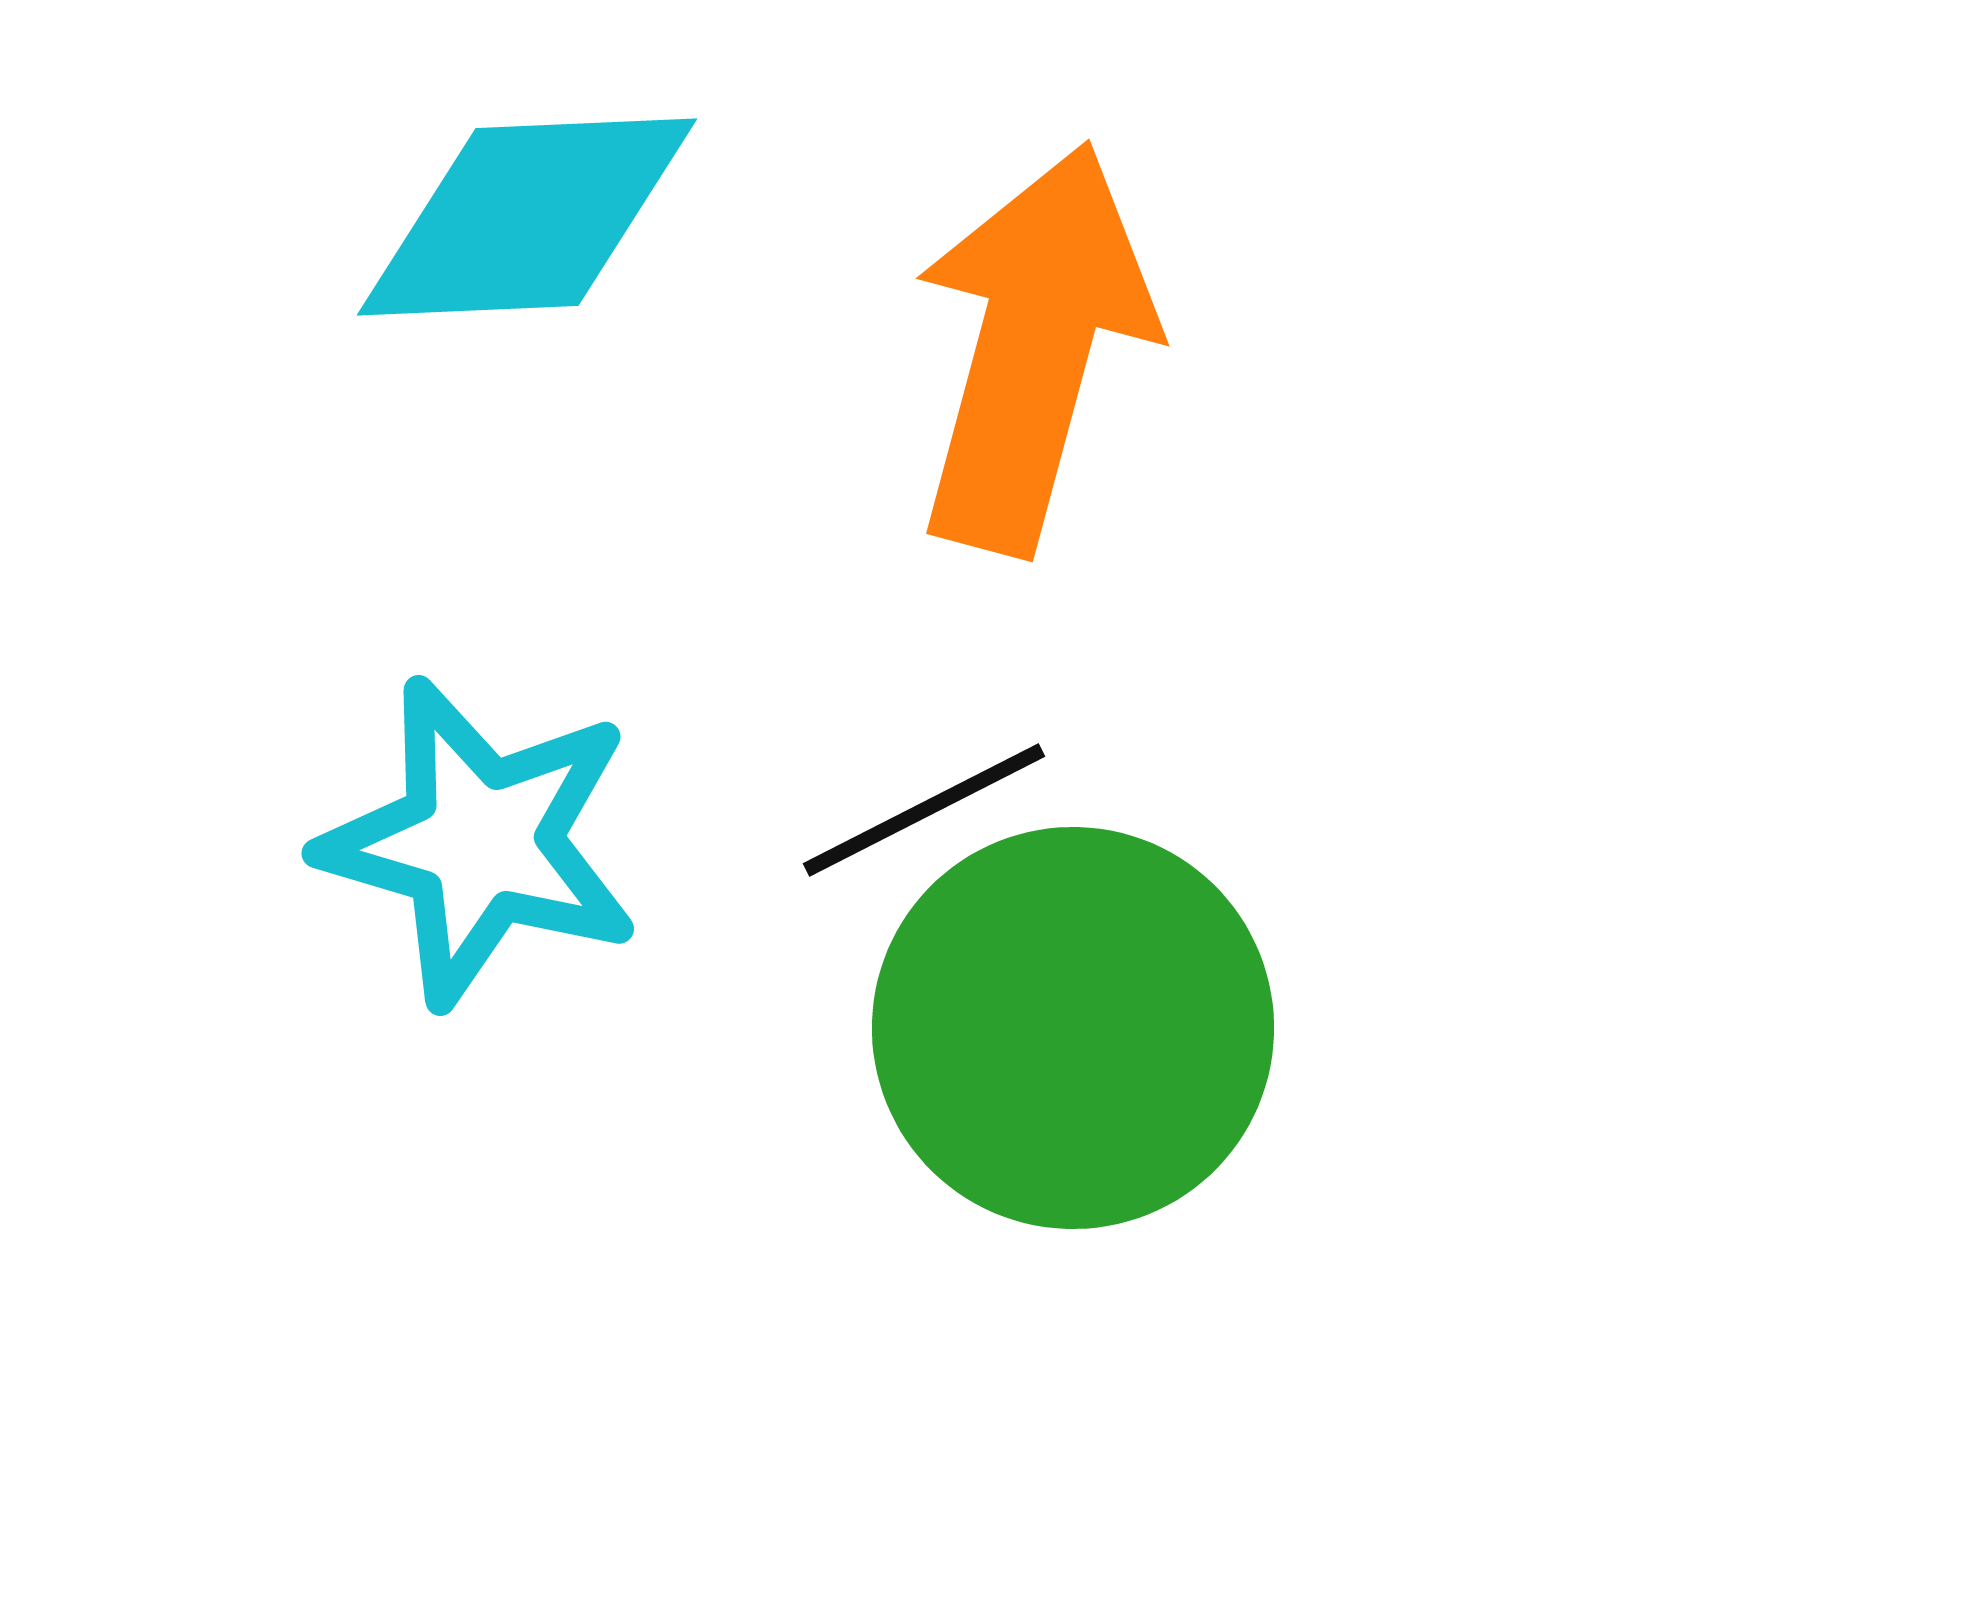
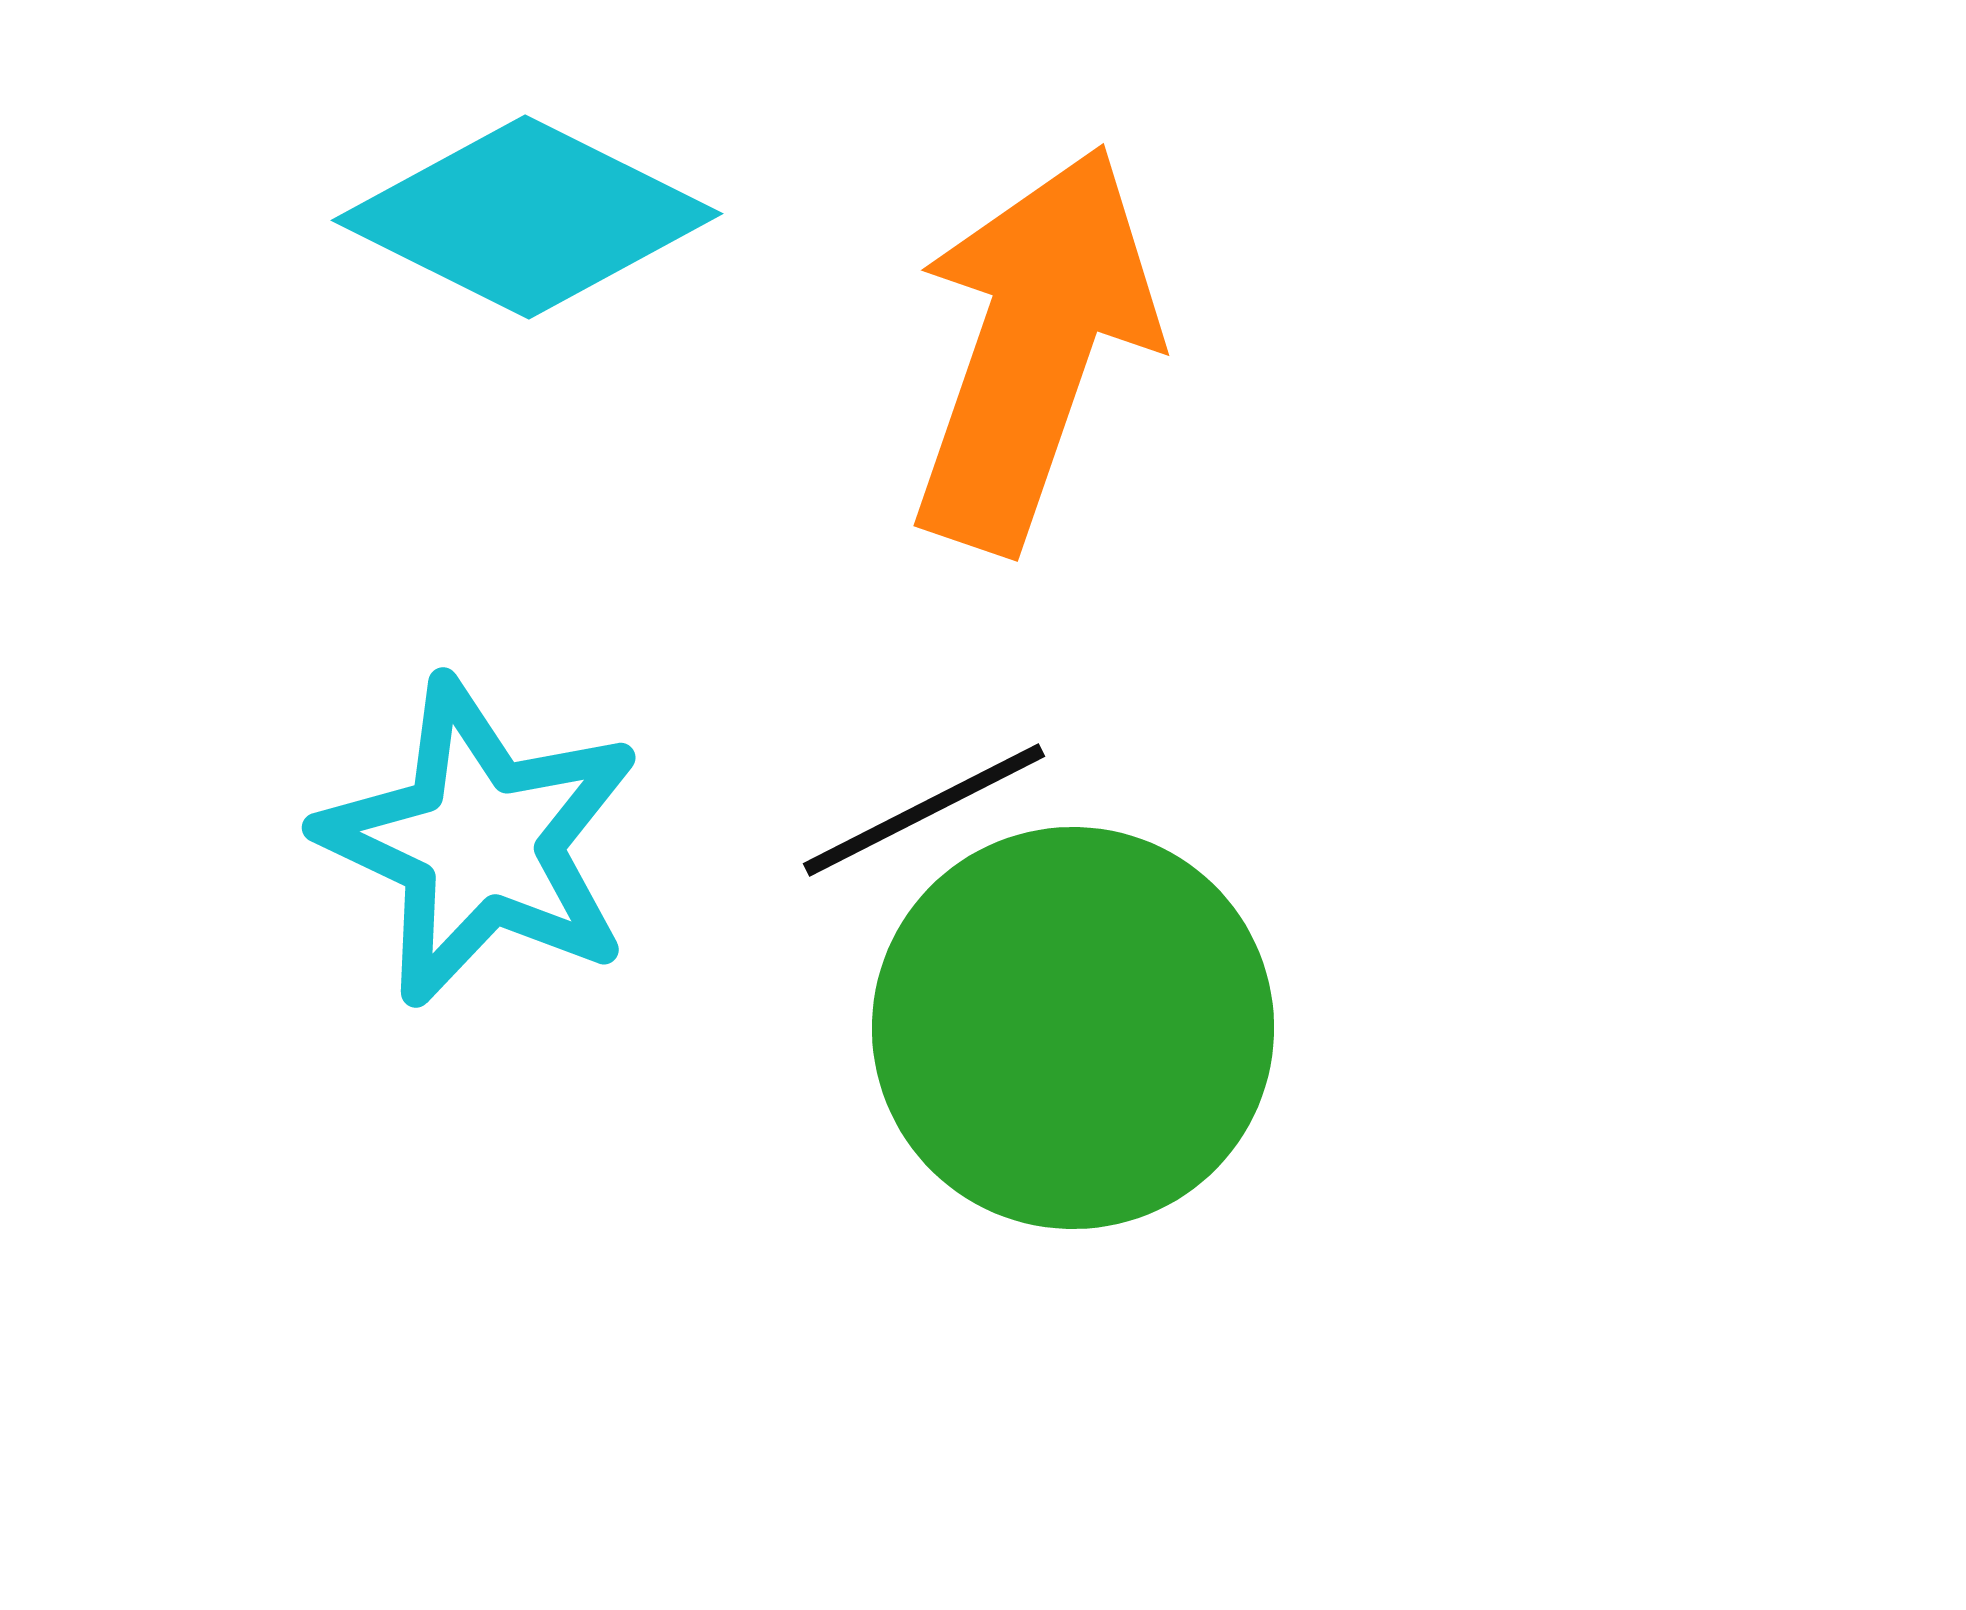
cyan diamond: rotated 29 degrees clockwise
orange arrow: rotated 4 degrees clockwise
cyan star: rotated 9 degrees clockwise
